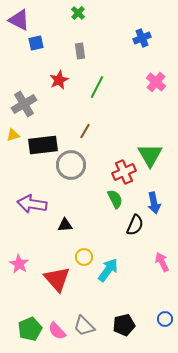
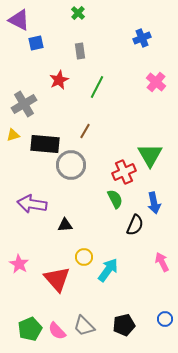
black rectangle: moved 2 px right, 1 px up; rotated 12 degrees clockwise
